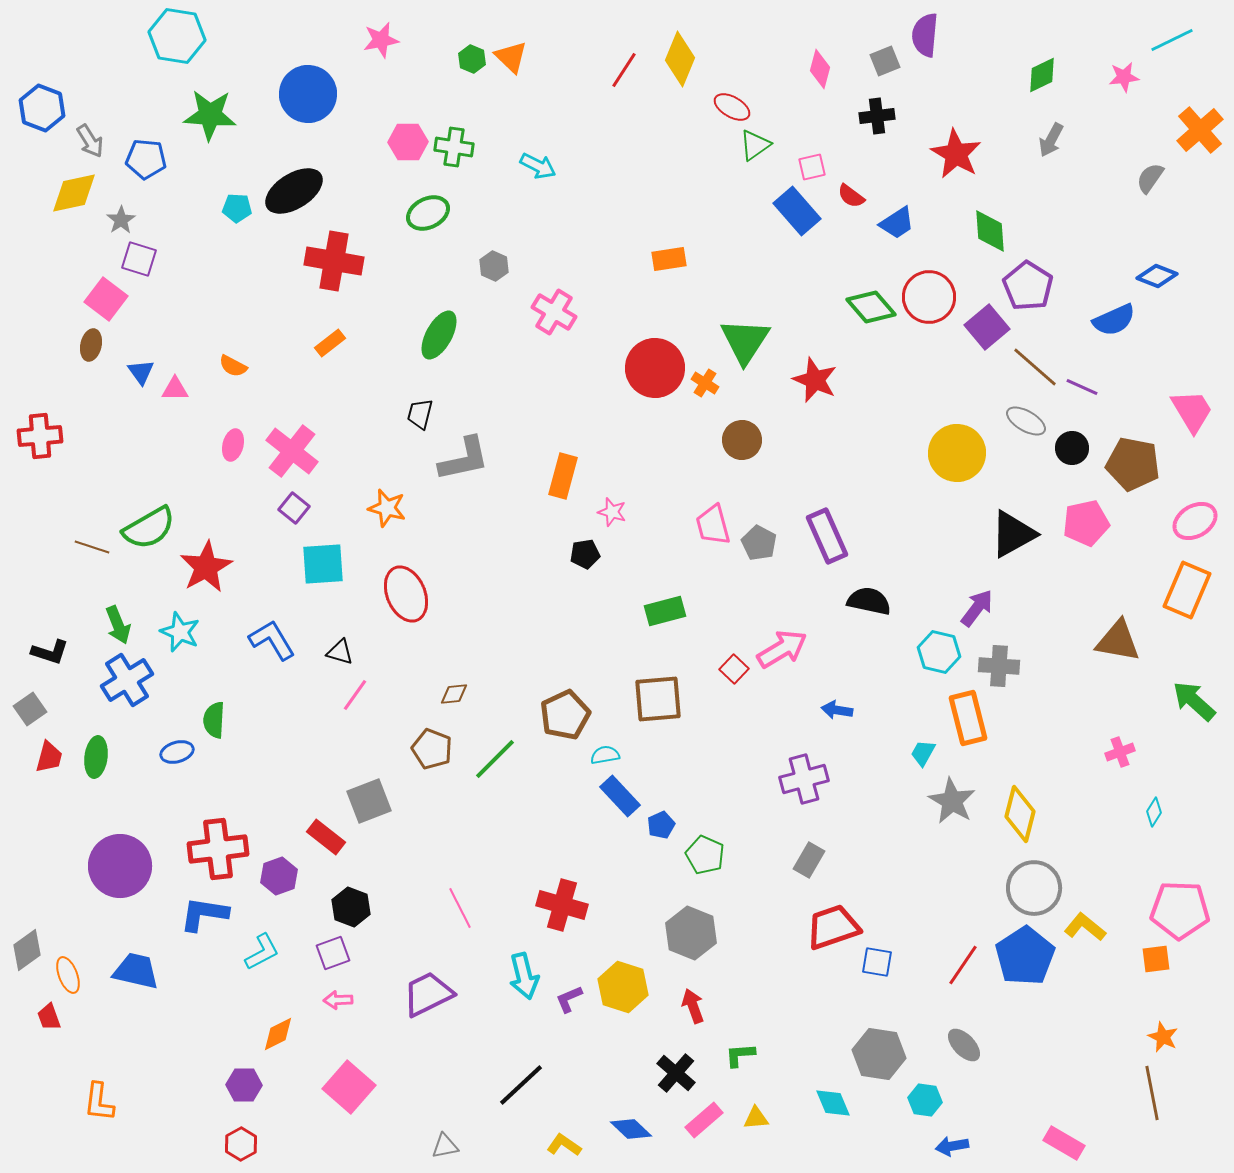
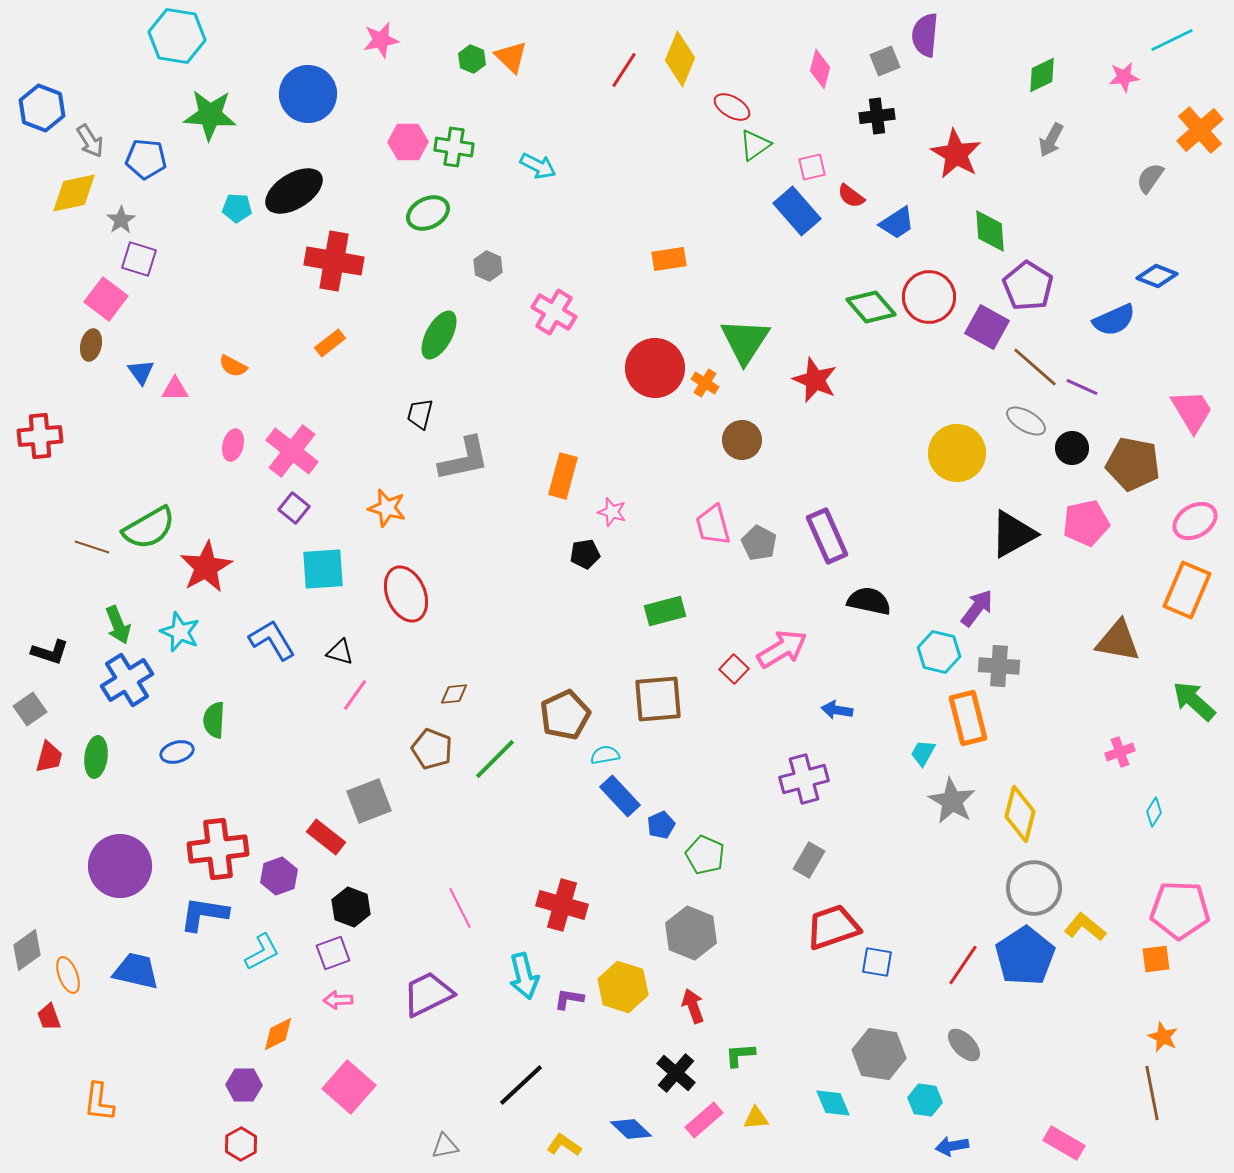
gray hexagon at (494, 266): moved 6 px left
purple square at (987, 327): rotated 21 degrees counterclockwise
cyan square at (323, 564): moved 5 px down
purple L-shape at (569, 999): rotated 32 degrees clockwise
